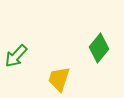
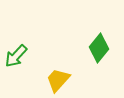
yellow trapezoid: moved 1 px left, 1 px down; rotated 24 degrees clockwise
